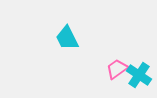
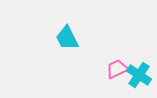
pink trapezoid: rotated 10 degrees clockwise
